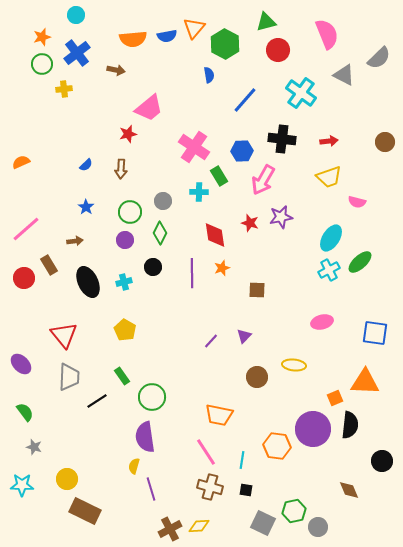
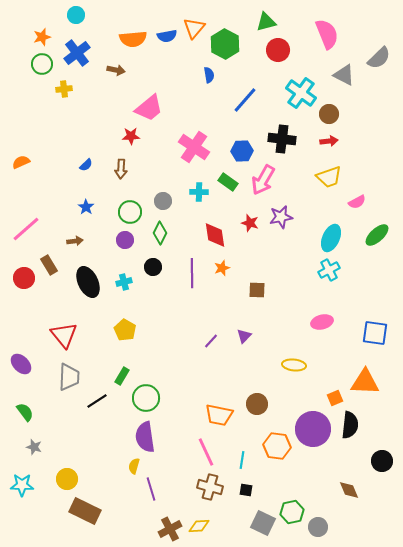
red star at (128, 134): moved 3 px right, 2 px down; rotated 12 degrees clockwise
brown circle at (385, 142): moved 56 px left, 28 px up
green rectangle at (219, 176): moved 9 px right, 6 px down; rotated 24 degrees counterclockwise
pink semicircle at (357, 202): rotated 42 degrees counterclockwise
cyan ellipse at (331, 238): rotated 8 degrees counterclockwise
green ellipse at (360, 262): moved 17 px right, 27 px up
green rectangle at (122, 376): rotated 66 degrees clockwise
brown circle at (257, 377): moved 27 px down
green circle at (152, 397): moved 6 px left, 1 px down
pink line at (206, 452): rotated 8 degrees clockwise
green hexagon at (294, 511): moved 2 px left, 1 px down
